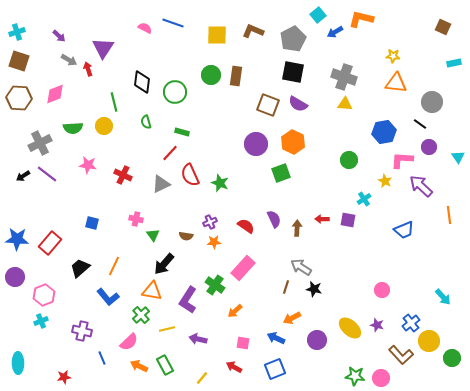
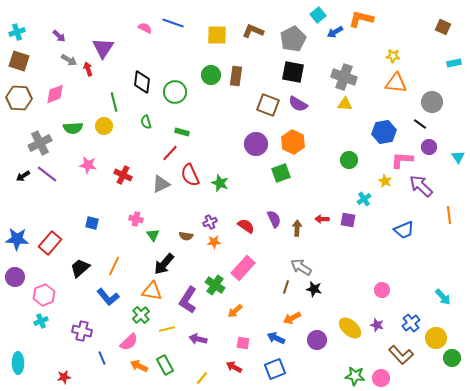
yellow circle at (429, 341): moved 7 px right, 3 px up
